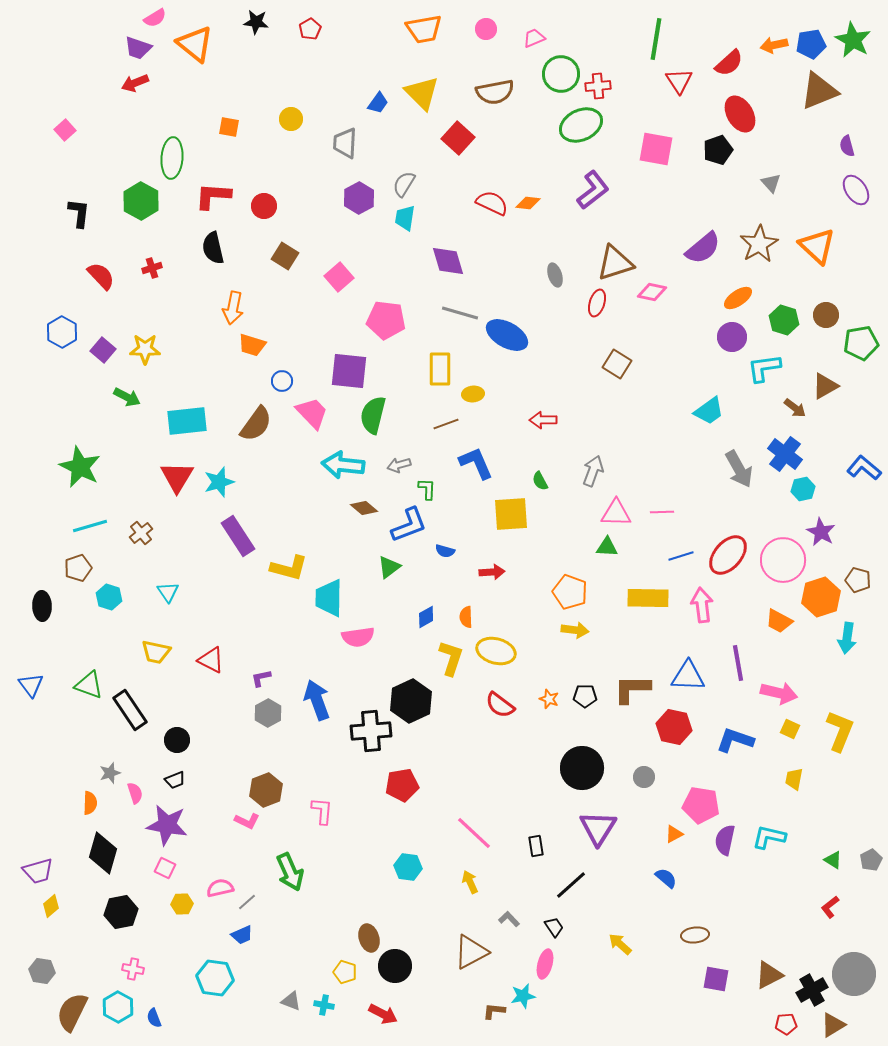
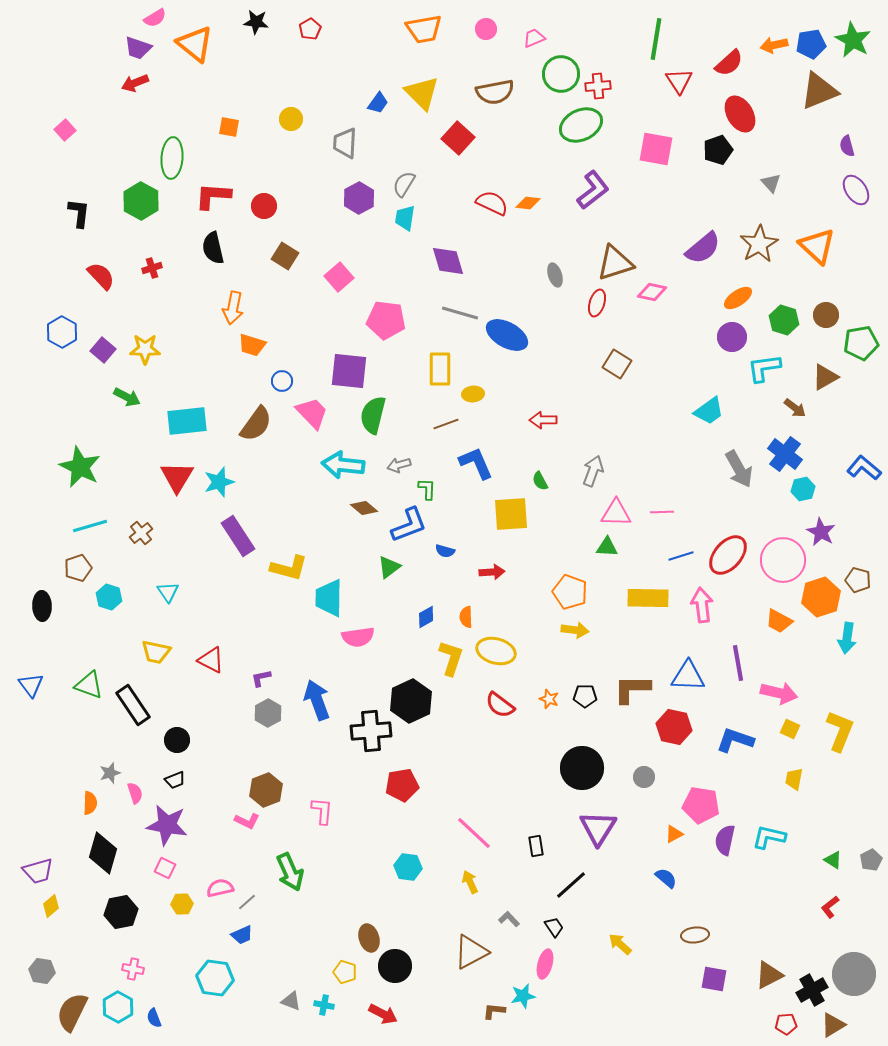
brown triangle at (825, 386): moved 9 px up
black rectangle at (130, 710): moved 3 px right, 5 px up
purple square at (716, 979): moved 2 px left
